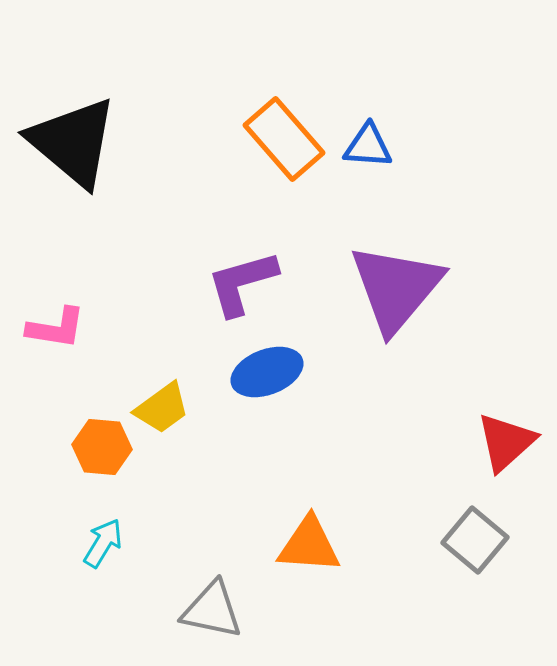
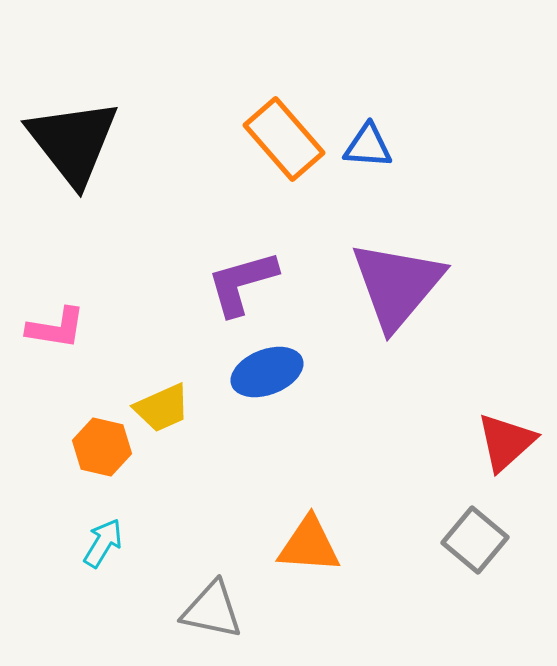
black triangle: rotated 12 degrees clockwise
purple triangle: moved 1 px right, 3 px up
yellow trapezoid: rotated 12 degrees clockwise
orange hexagon: rotated 8 degrees clockwise
